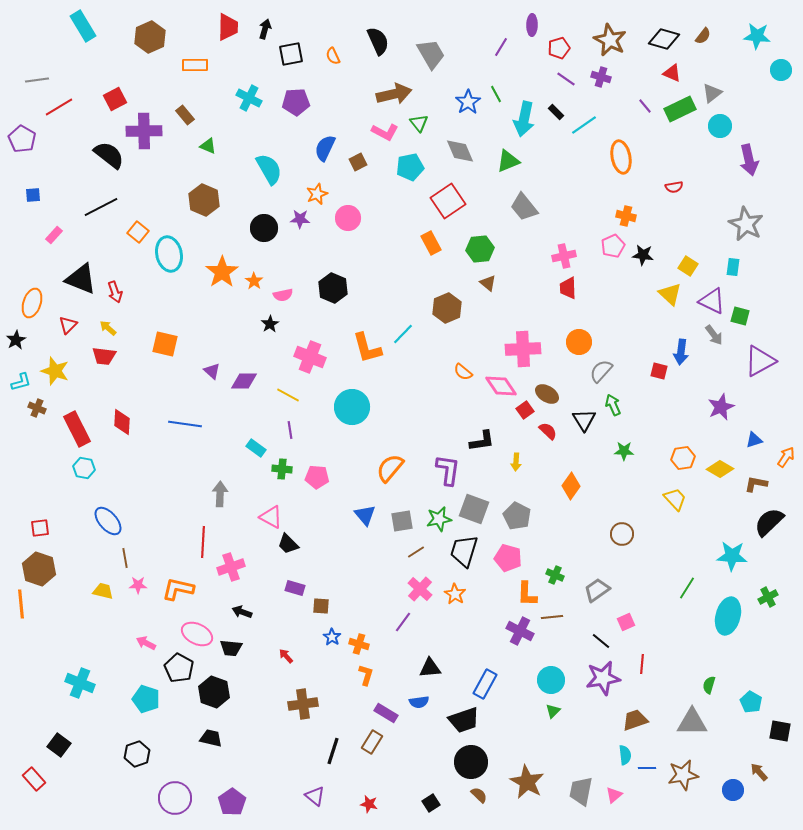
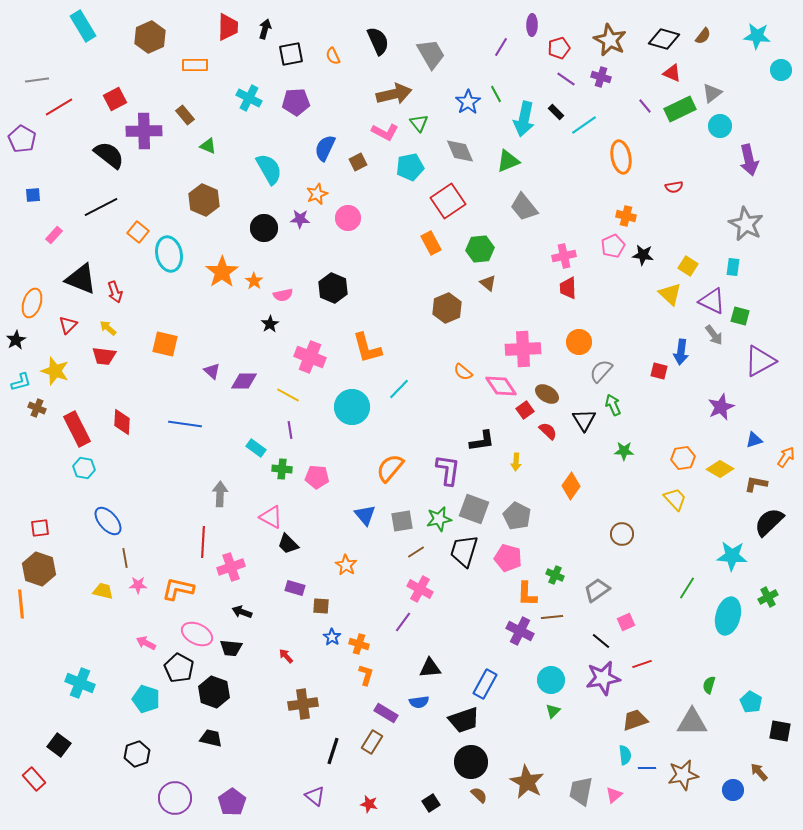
cyan line at (403, 334): moved 4 px left, 55 px down
pink cross at (420, 589): rotated 15 degrees counterclockwise
orange star at (455, 594): moved 109 px left, 29 px up
red line at (642, 664): rotated 66 degrees clockwise
